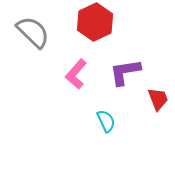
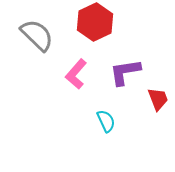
gray semicircle: moved 4 px right, 3 px down
